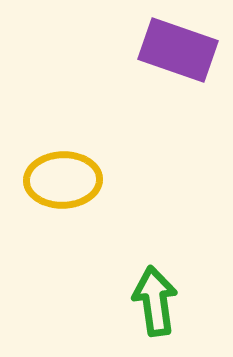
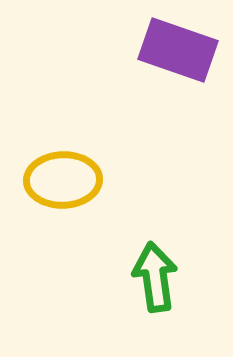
green arrow: moved 24 px up
